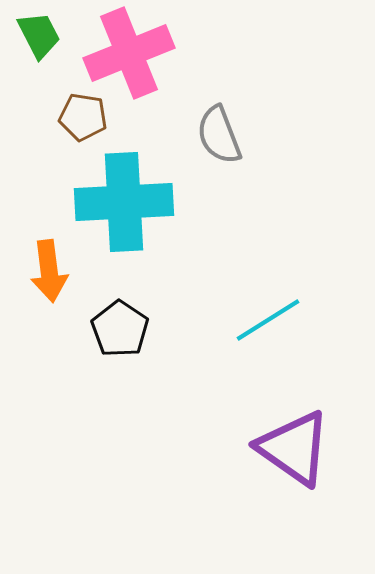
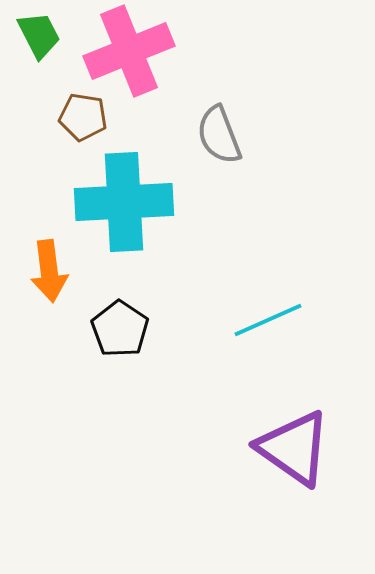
pink cross: moved 2 px up
cyan line: rotated 8 degrees clockwise
